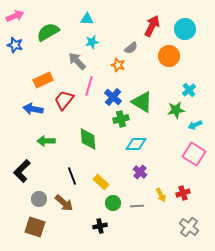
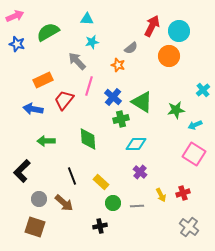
cyan circle: moved 6 px left, 2 px down
blue star: moved 2 px right, 1 px up
cyan cross: moved 14 px right
